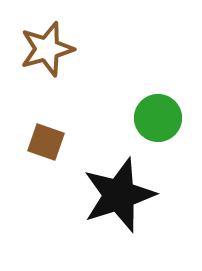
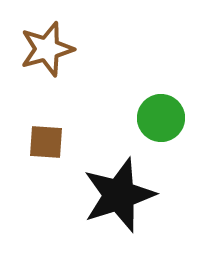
green circle: moved 3 px right
brown square: rotated 15 degrees counterclockwise
